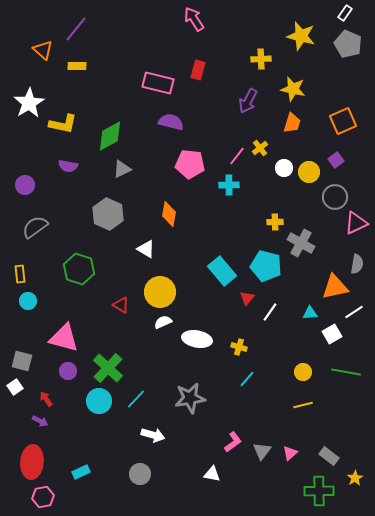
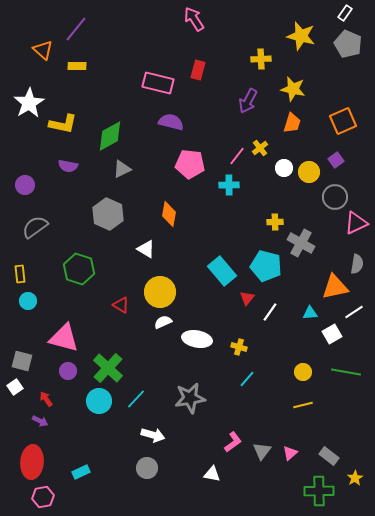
gray circle at (140, 474): moved 7 px right, 6 px up
